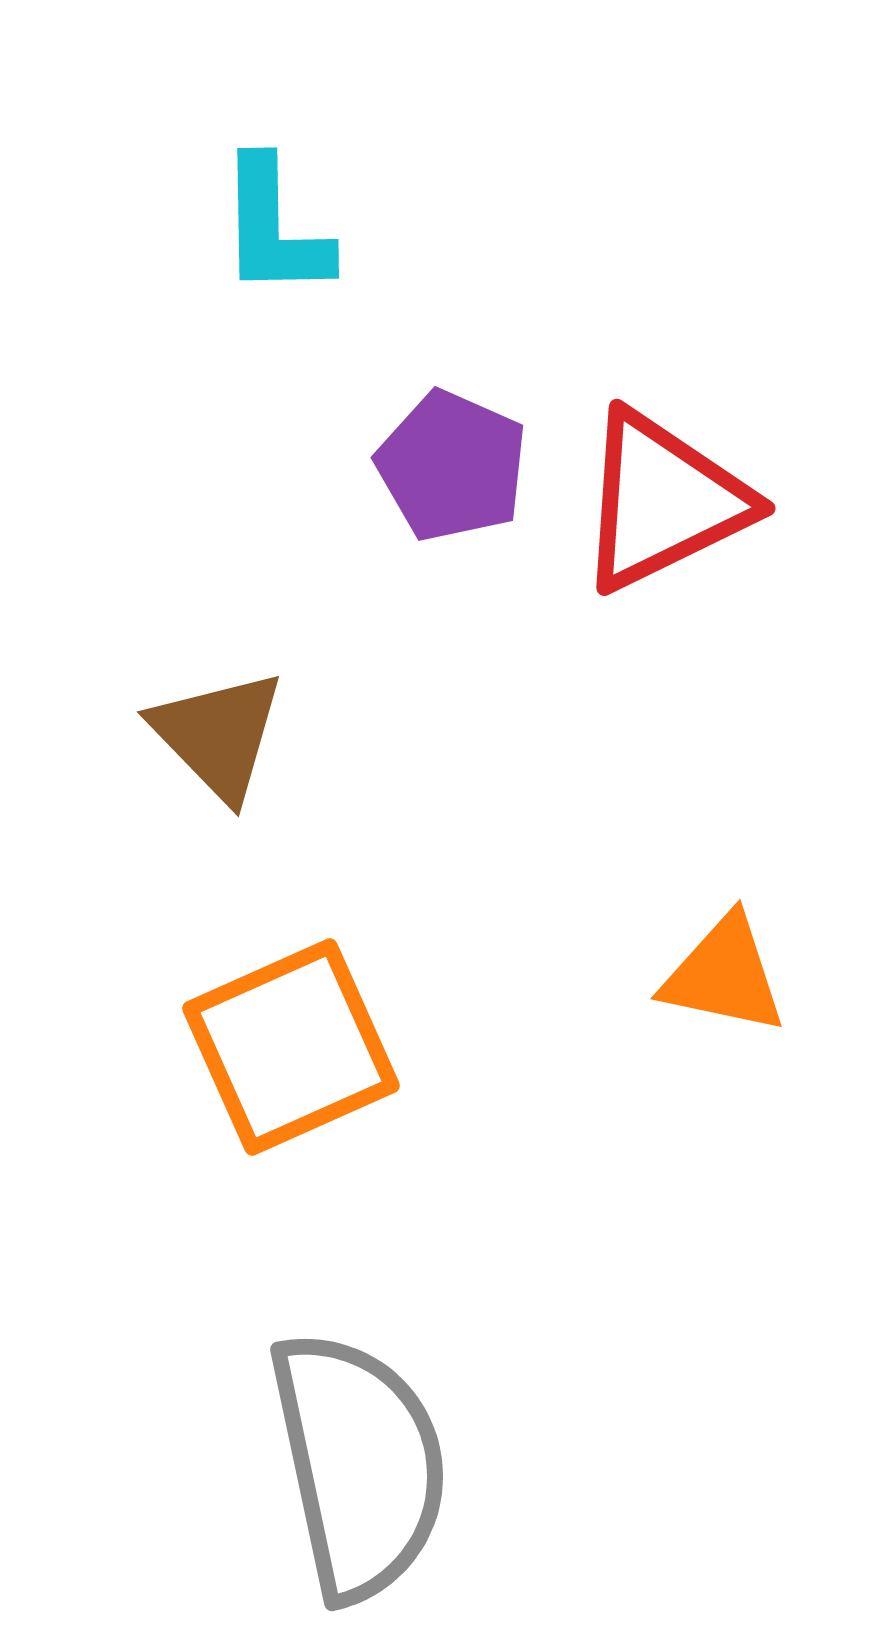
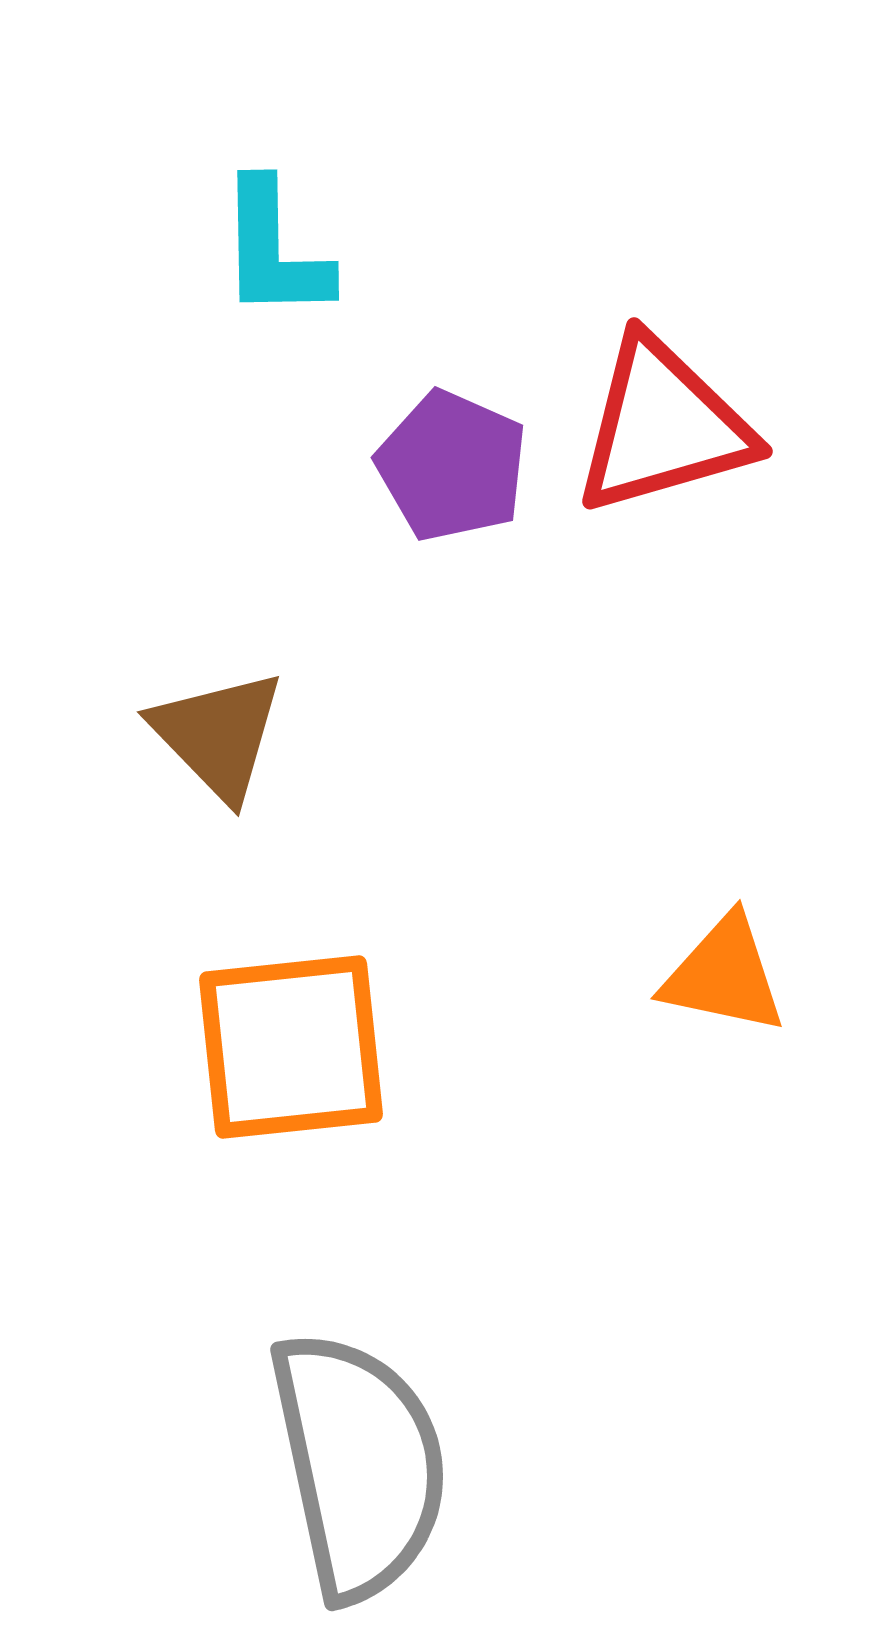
cyan L-shape: moved 22 px down
red triangle: moved 75 px up; rotated 10 degrees clockwise
orange square: rotated 18 degrees clockwise
